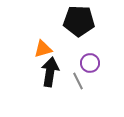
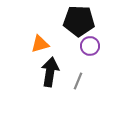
orange triangle: moved 3 px left, 5 px up
purple circle: moved 17 px up
gray line: rotated 48 degrees clockwise
